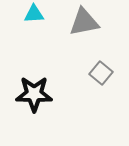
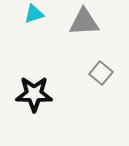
cyan triangle: rotated 15 degrees counterclockwise
gray triangle: rotated 8 degrees clockwise
